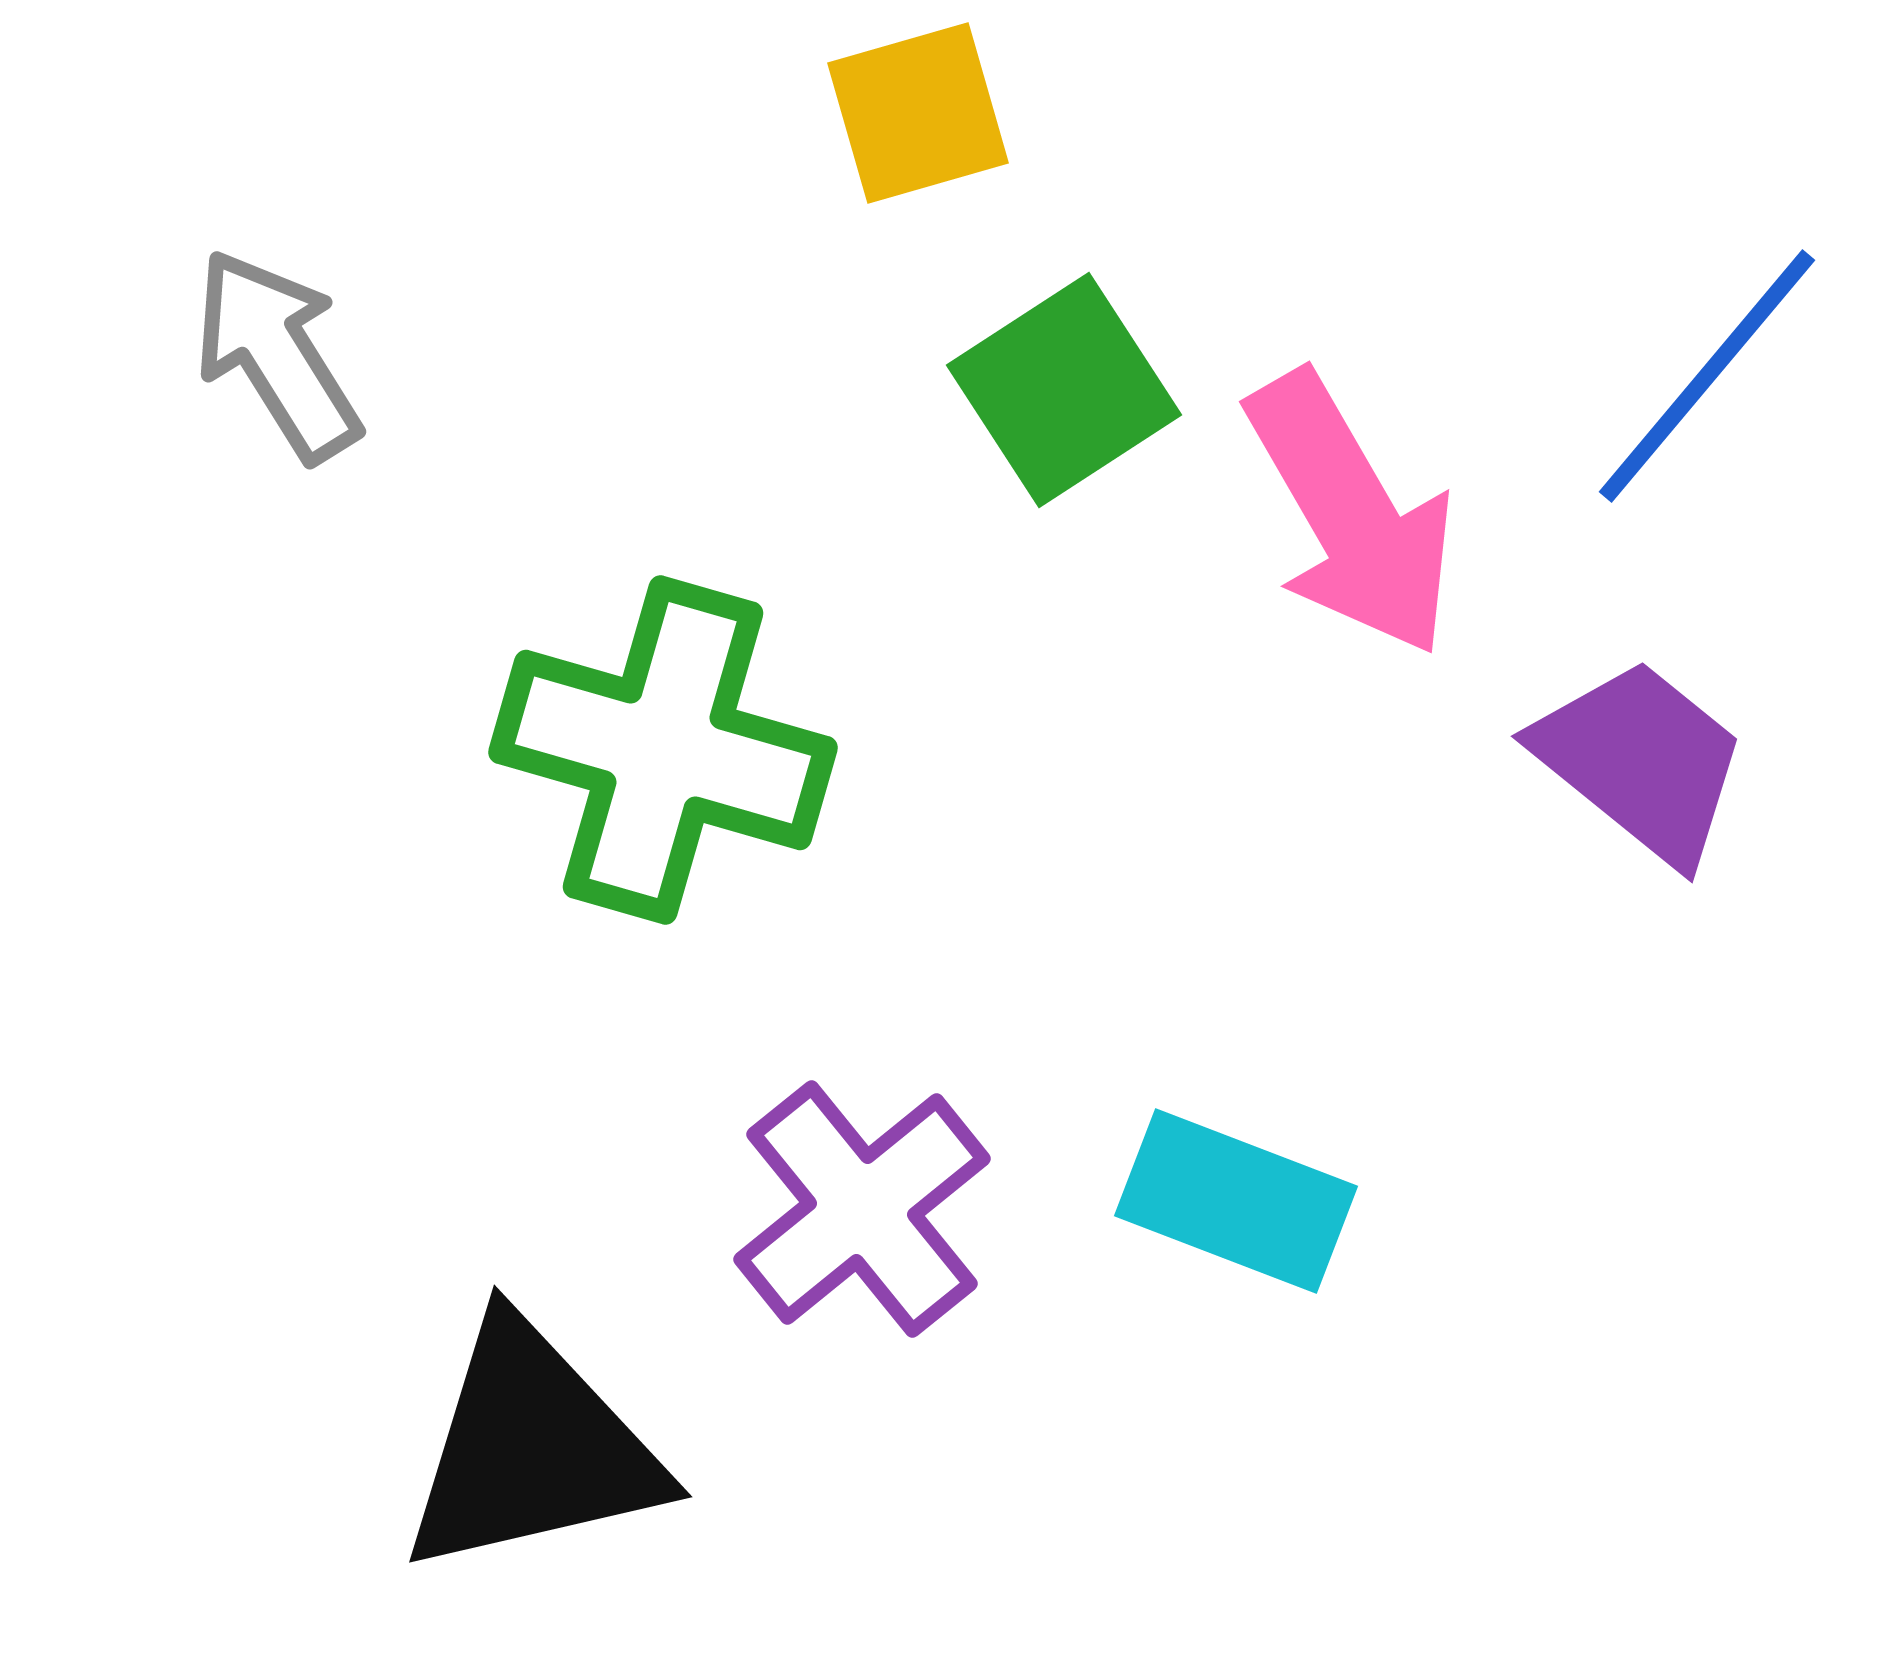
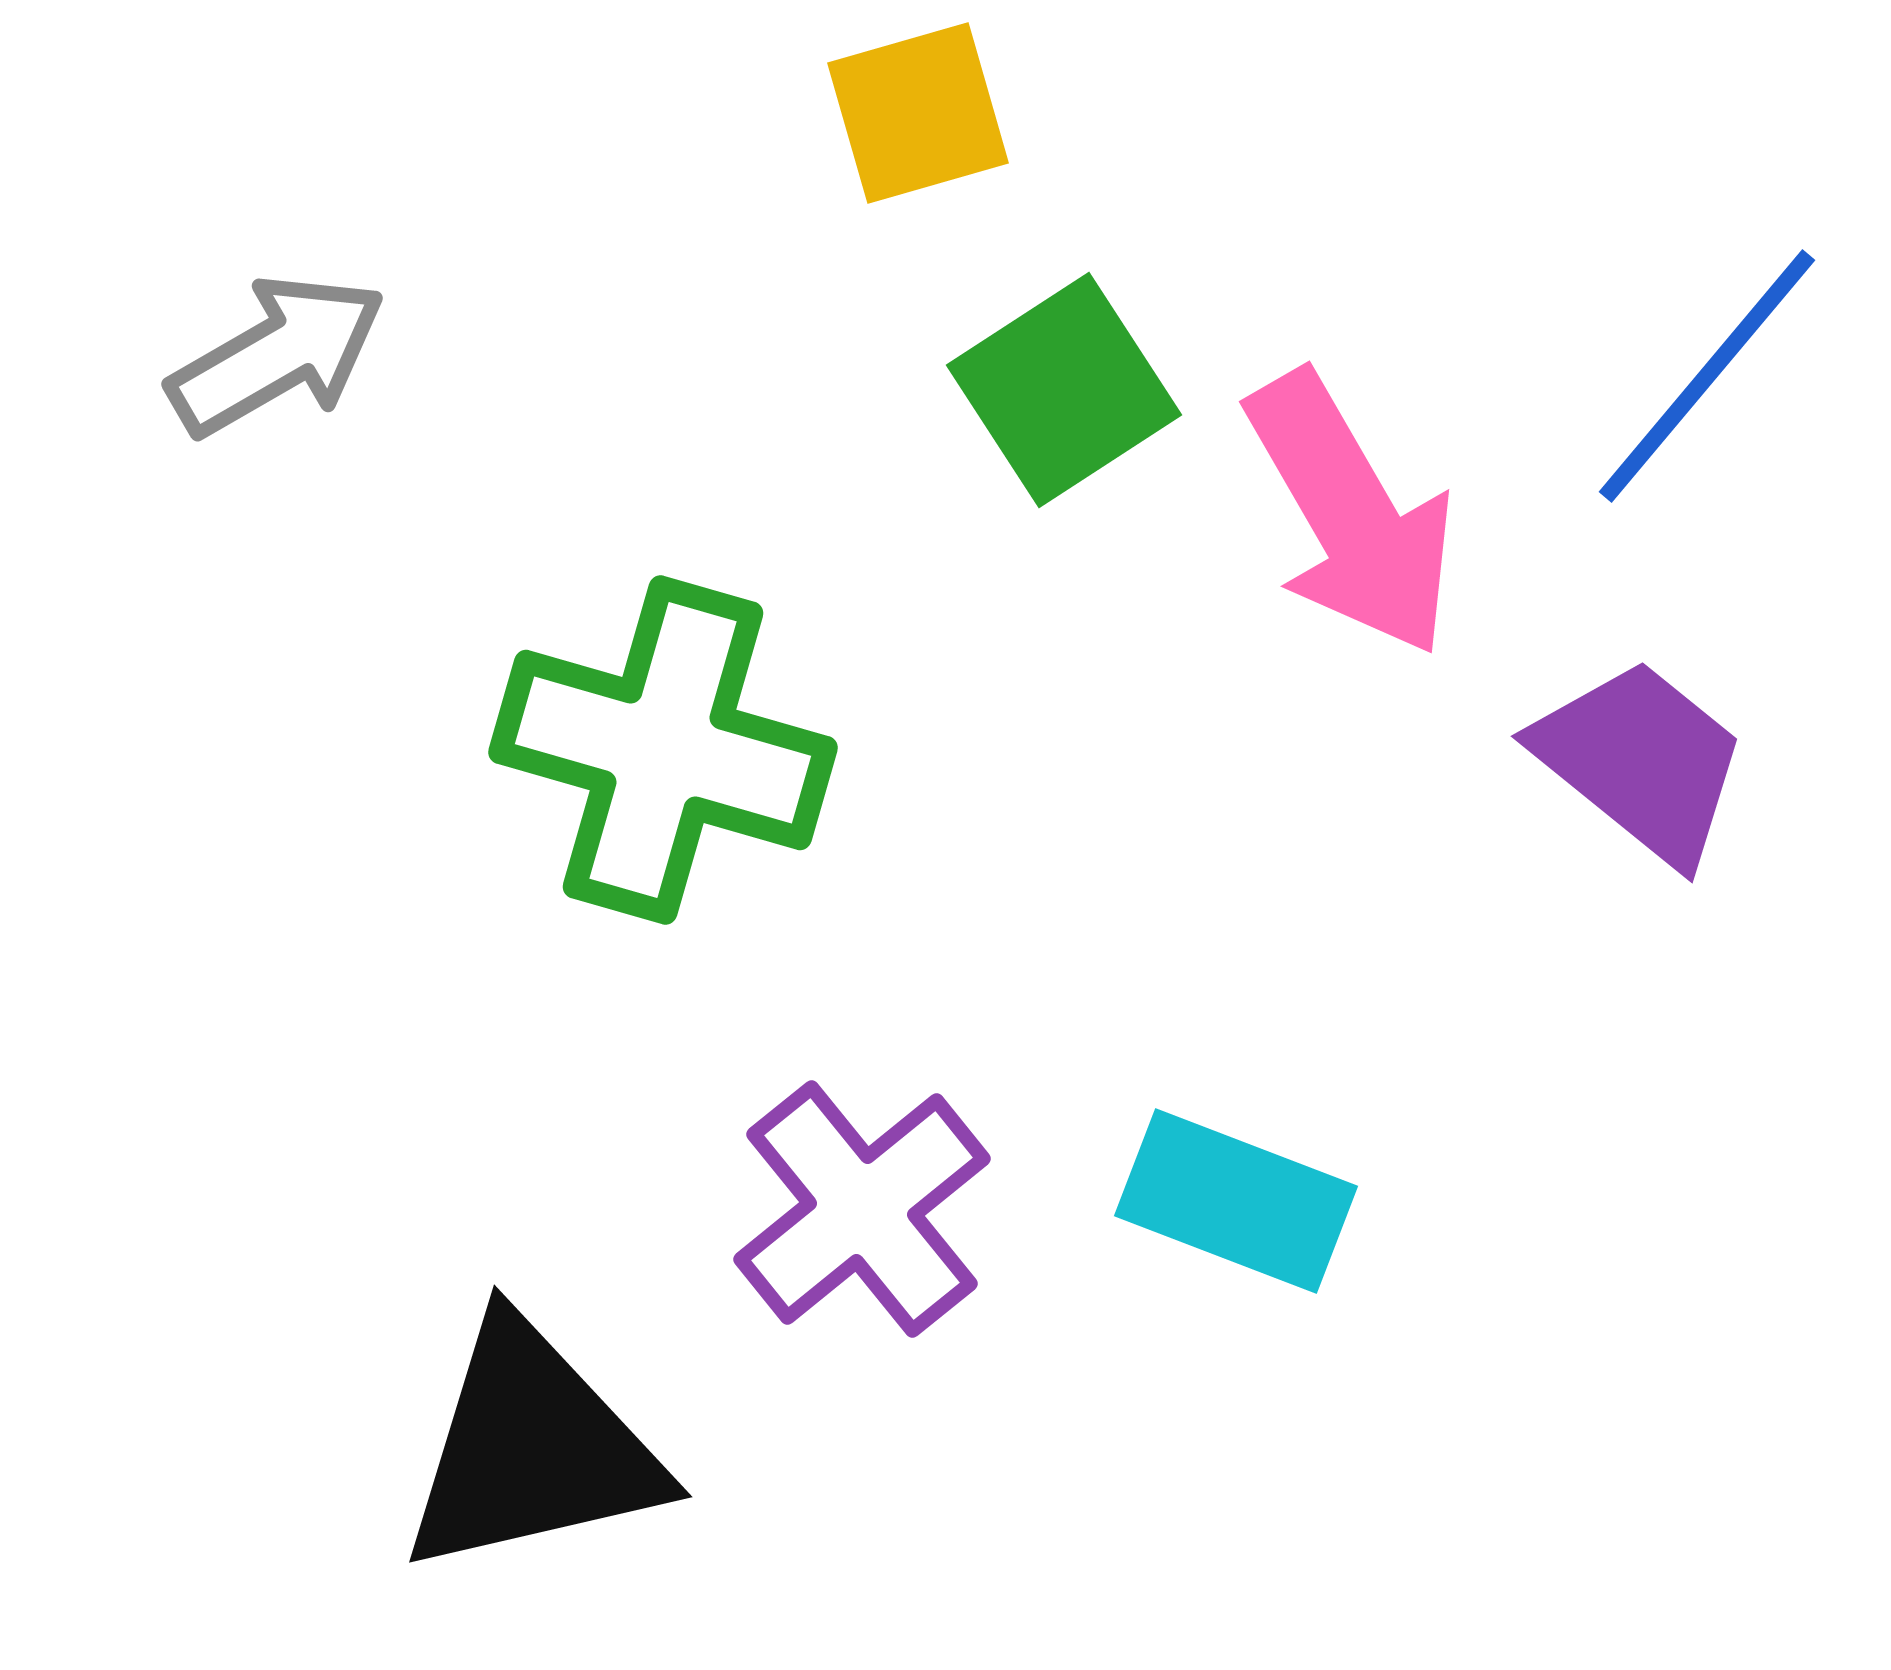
gray arrow: rotated 92 degrees clockwise
